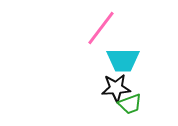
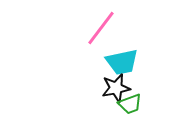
cyan trapezoid: moved 1 px left, 2 px down; rotated 12 degrees counterclockwise
black star: rotated 8 degrees counterclockwise
